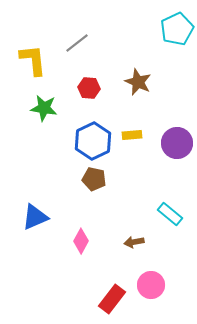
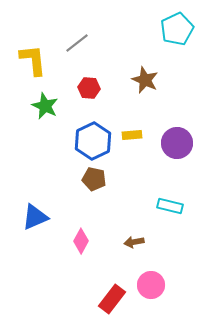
brown star: moved 7 px right, 2 px up
green star: moved 1 px right, 2 px up; rotated 16 degrees clockwise
cyan rectangle: moved 8 px up; rotated 25 degrees counterclockwise
